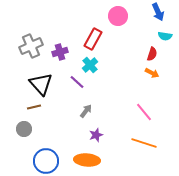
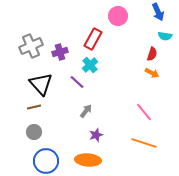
gray circle: moved 10 px right, 3 px down
orange ellipse: moved 1 px right
